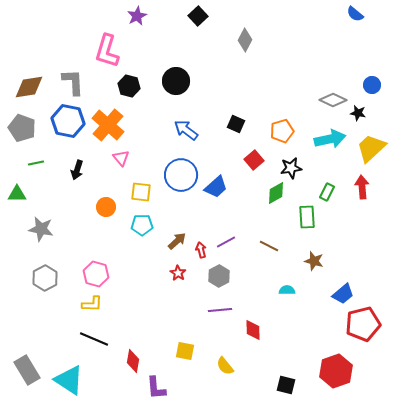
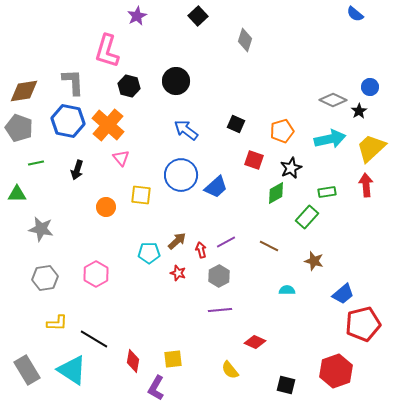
gray diamond at (245, 40): rotated 10 degrees counterclockwise
blue circle at (372, 85): moved 2 px left, 2 px down
brown diamond at (29, 87): moved 5 px left, 4 px down
black star at (358, 113): moved 1 px right, 2 px up; rotated 28 degrees clockwise
gray pentagon at (22, 128): moved 3 px left
red square at (254, 160): rotated 30 degrees counterclockwise
black star at (291, 168): rotated 15 degrees counterclockwise
red arrow at (362, 187): moved 4 px right, 2 px up
yellow square at (141, 192): moved 3 px down
green rectangle at (327, 192): rotated 54 degrees clockwise
green rectangle at (307, 217): rotated 45 degrees clockwise
cyan pentagon at (142, 225): moved 7 px right, 28 px down
red star at (178, 273): rotated 14 degrees counterclockwise
pink hexagon at (96, 274): rotated 15 degrees clockwise
gray hexagon at (45, 278): rotated 20 degrees clockwise
yellow L-shape at (92, 304): moved 35 px left, 19 px down
red diamond at (253, 330): moved 2 px right, 12 px down; rotated 65 degrees counterclockwise
black line at (94, 339): rotated 8 degrees clockwise
yellow square at (185, 351): moved 12 px left, 8 px down; rotated 18 degrees counterclockwise
yellow semicircle at (225, 366): moved 5 px right, 4 px down
cyan triangle at (69, 380): moved 3 px right, 10 px up
purple L-shape at (156, 388): rotated 35 degrees clockwise
